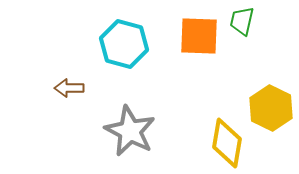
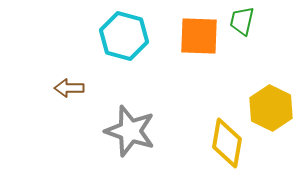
cyan hexagon: moved 8 px up
gray star: rotated 9 degrees counterclockwise
